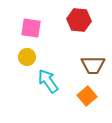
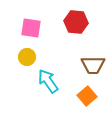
red hexagon: moved 3 px left, 2 px down
